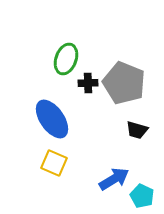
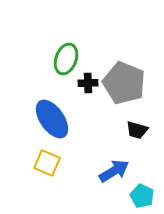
yellow square: moved 7 px left
blue arrow: moved 8 px up
